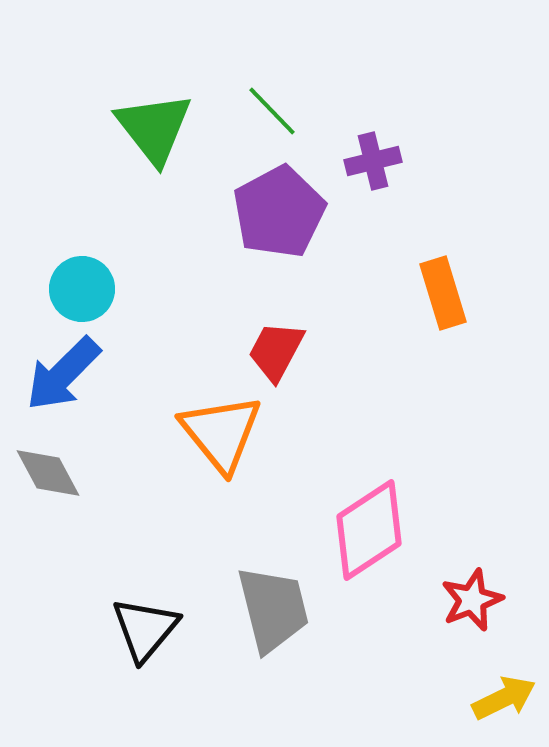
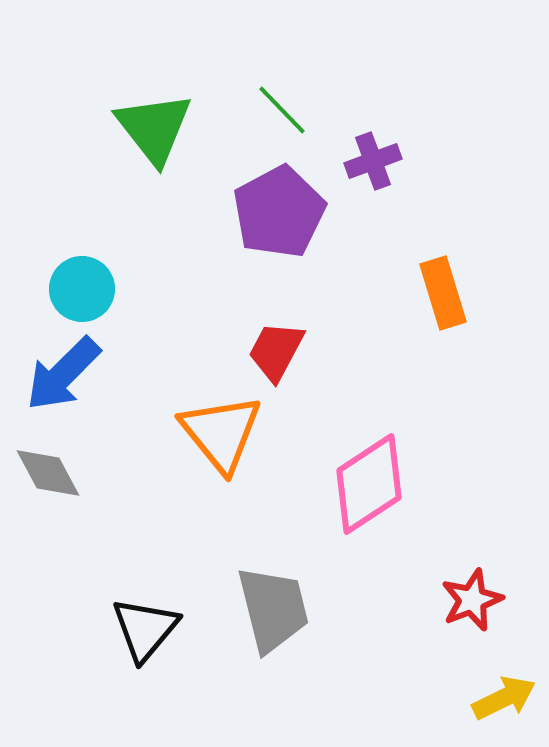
green line: moved 10 px right, 1 px up
purple cross: rotated 6 degrees counterclockwise
pink diamond: moved 46 px up
